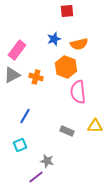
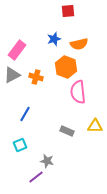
red square: moved 1 px right
blue line: moved 2 px up
